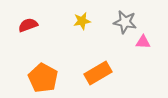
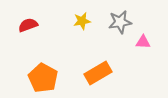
gray star: moved 5 px left; rotated 20 degrees counterclockwise
